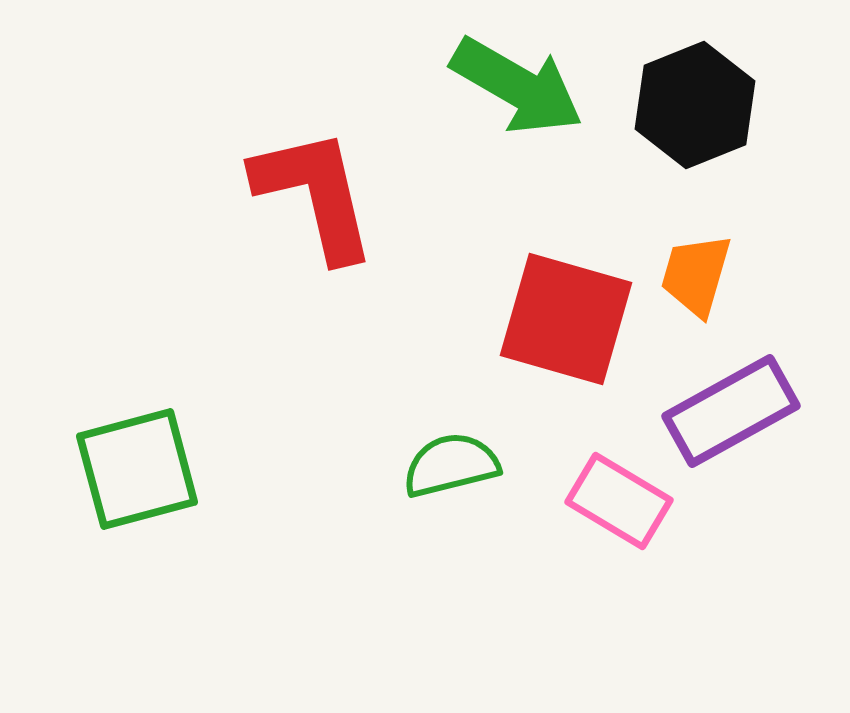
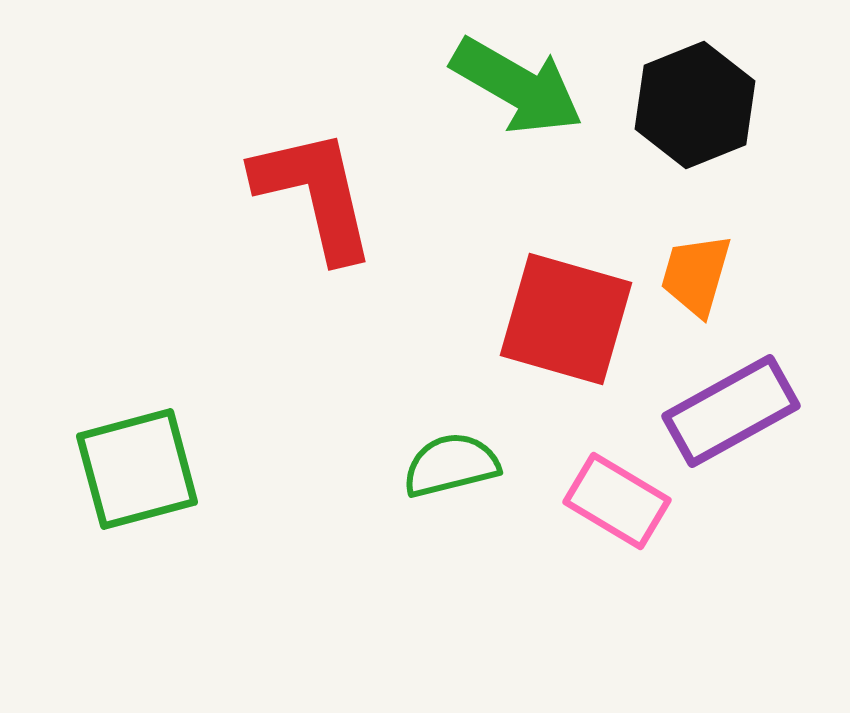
pink rectangle: moved 2 px left
